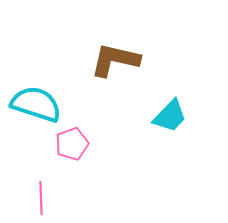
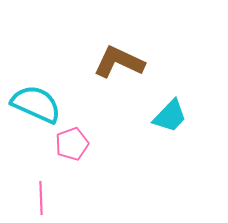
brown L-shape: moved 4 px right, 2 px down; rotated 12 degrees clockwise
cyan semicircle: rotated 6 degrees clockwise
